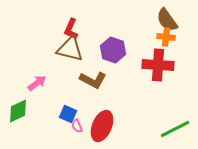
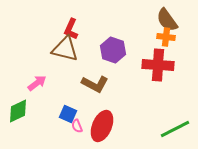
brown triangle: moved 5 px left
brown L-shape: moved 2 px right, 4 px down
